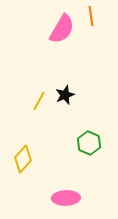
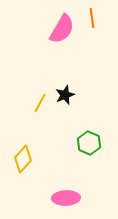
orange line: moved 1 px right, 2 px down
yellow line: moved 1 px right, 2 px down
